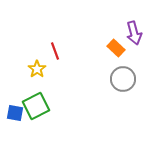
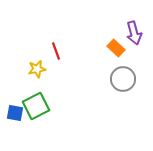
red line: moved 1 px right
yellow star: rotated 24 degrees clockwise
